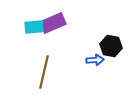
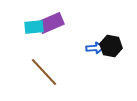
purple rectangle: moved 2 px left
blue arrow: moved 12 px up
brown line: rotated 56 degrees counterclockwise
